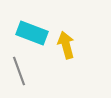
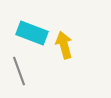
yellow arrow: moved 2 px left
